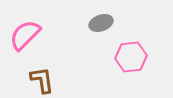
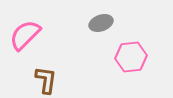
brown L-shape: moved 4 px right; rotated 16 degrees clockwise
